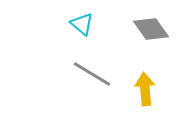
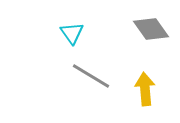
cyan triangle: moved 10 px left, 9 px down; rotated 15 degrees clockwise
gray line: moved 1 px left, 2 px down
